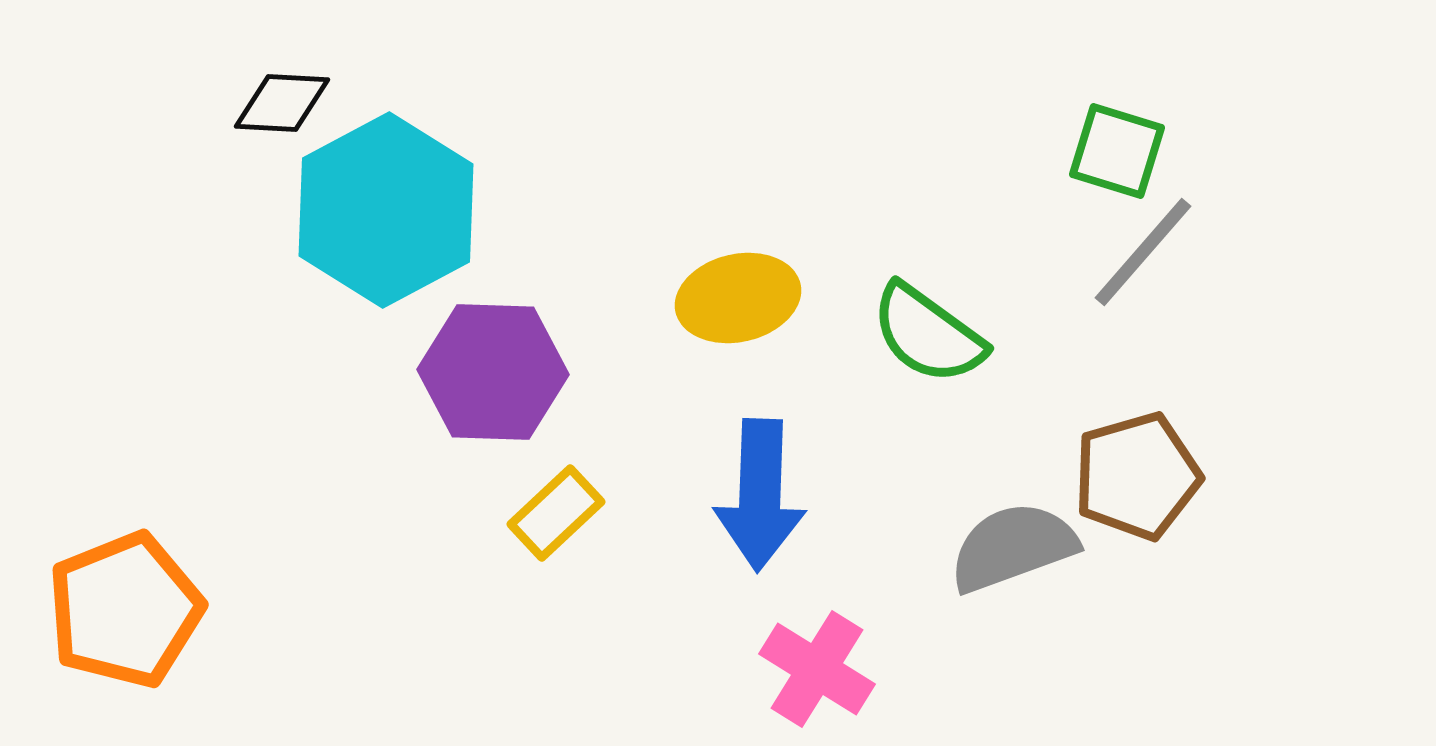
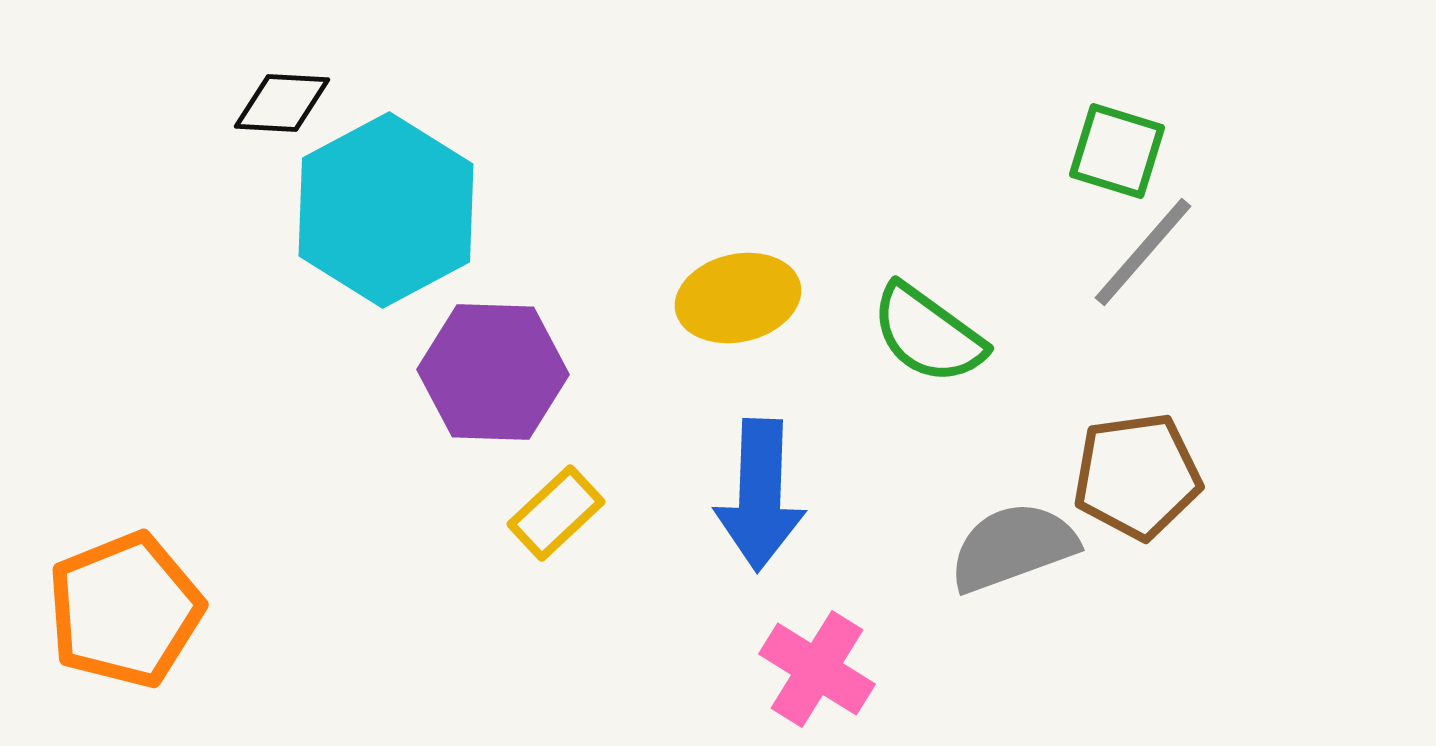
brown pentagon: rotated 8 degrees clockwise
